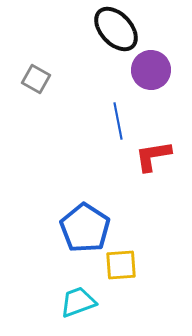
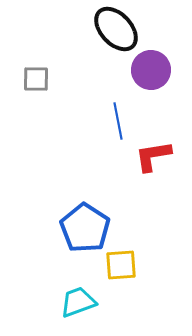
gray square: rotated 28 degrees counterclockwise
